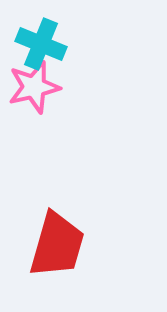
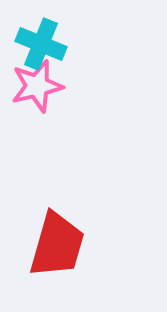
pink star: moved 3 px right, 1 px up
